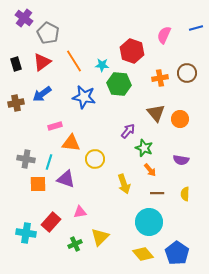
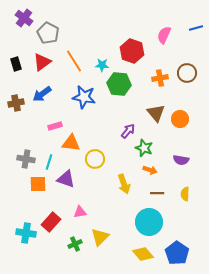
orange arrow: rotated 32 degrees counterclockwise
